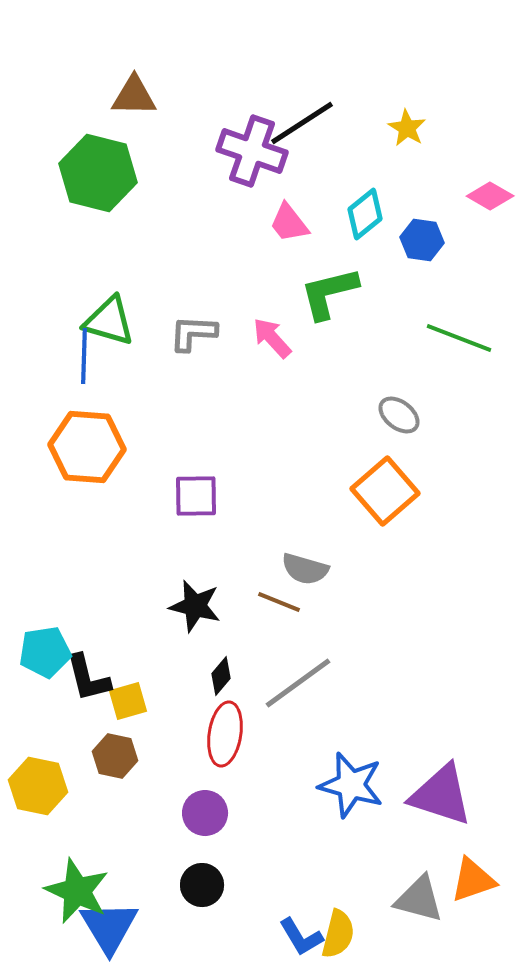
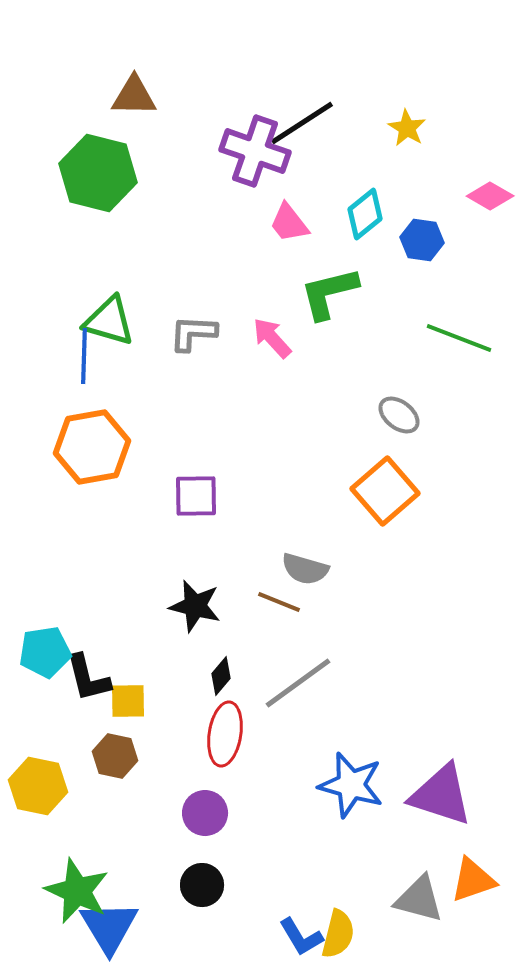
purple cross: moved 3 px right
orange hexagon: moved 5 px right; rotated 14 degrees counterclockwise
yellow square: rotated 15 degrees clockwise
